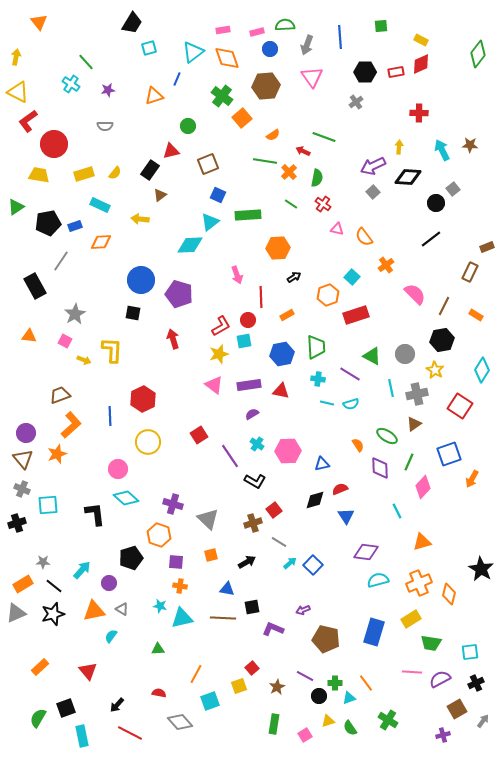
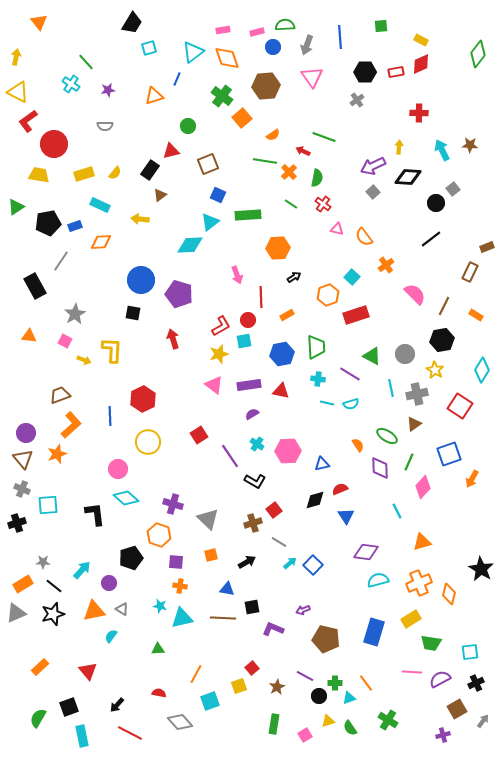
blue circle at (270, 49): moved 3 px right, 2 px up
gray cross at (356, 102): moved 1 px right, 2 px up
black square at (66, 708): moved 3 px right, 1 px up
